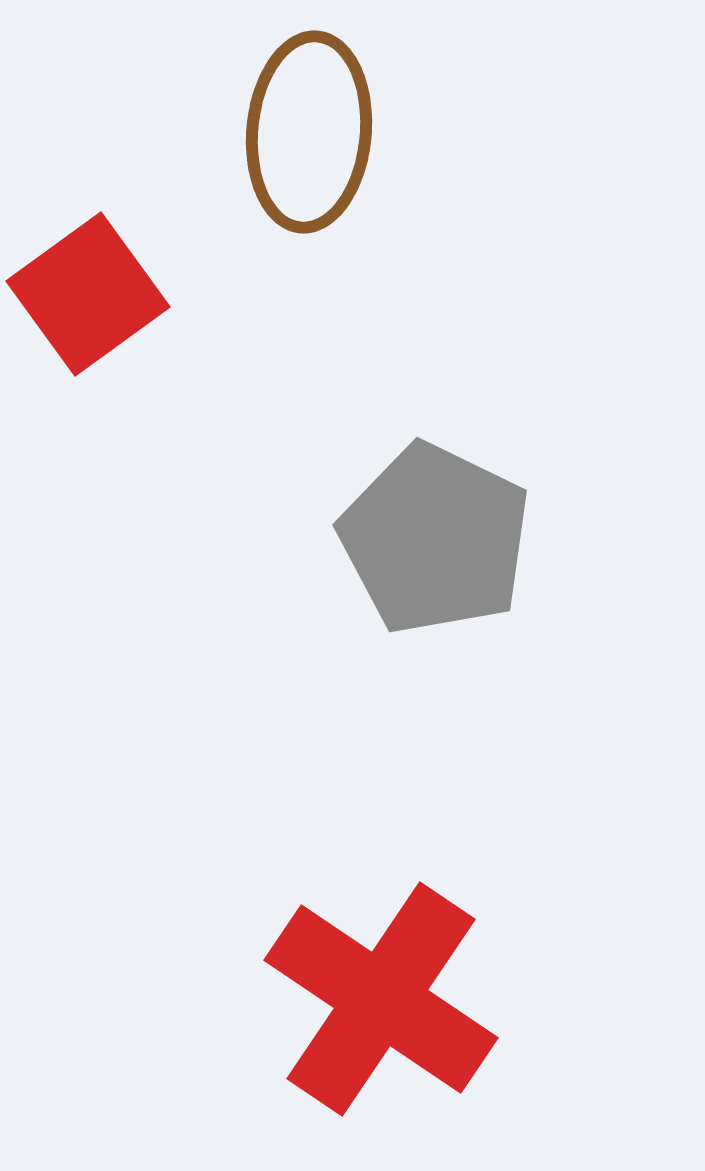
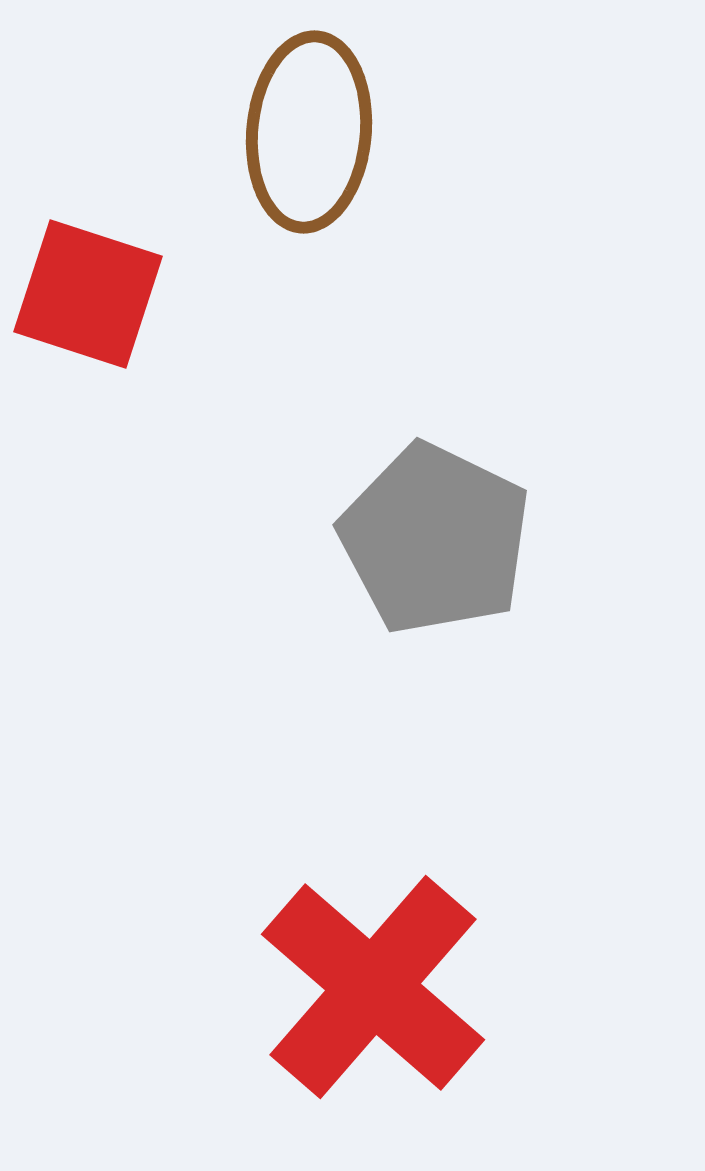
red square: rotated 36 degrees counterclockwise
red cross: moved 8 px left, 12 px up; rotated 7 degrees clockwise
